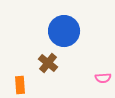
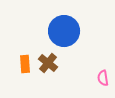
pink semicircle: rotated 84 degrees clockwise
orange rectangle: moved 5 px right, 21 px up
